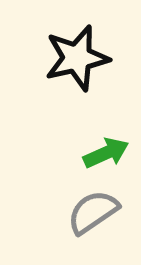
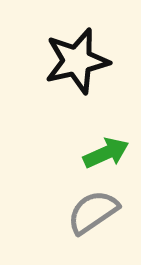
black star: moved 3 px down
